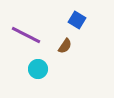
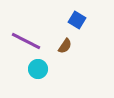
purple line: moved 6 px down
